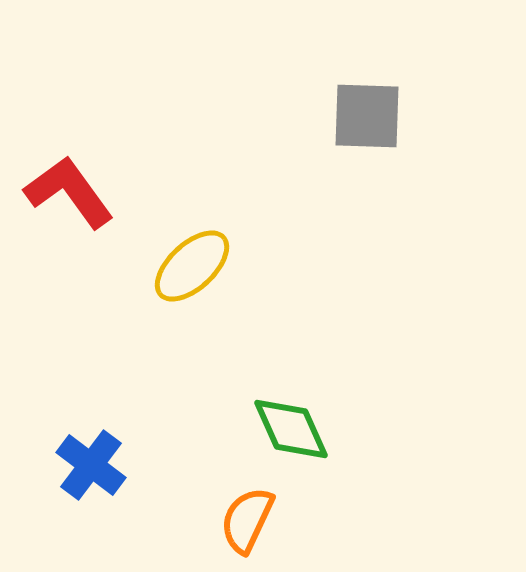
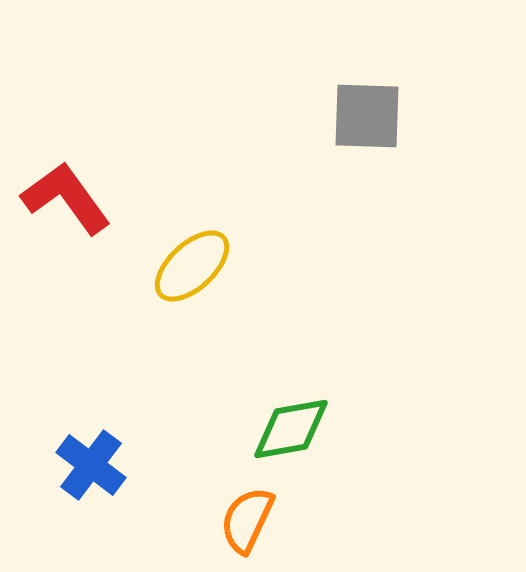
red L-shape: moved 3 px left, 6 px down
green diamond: rotated 76 degrees counterclockwise
